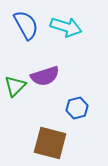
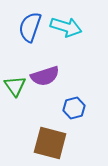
blue semicircle: moved 4 px right, 2 px down; rotated 132 degrees counterclockwise
green triangle: rotated 20 degrees counterclockwise
blue hexagon: moved 3 px left
